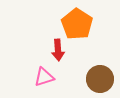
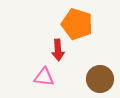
orange pentagon: rotated 16 degrees counterclockwise
pink triangle: rotated 25 degrees clockwise
